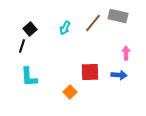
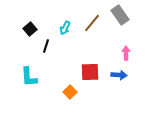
gray rectangle: moved 2 px right, 1 px up; rotated 42 degrees clockwise
brown line: moved 1 px left
black line: moved 24 px right
